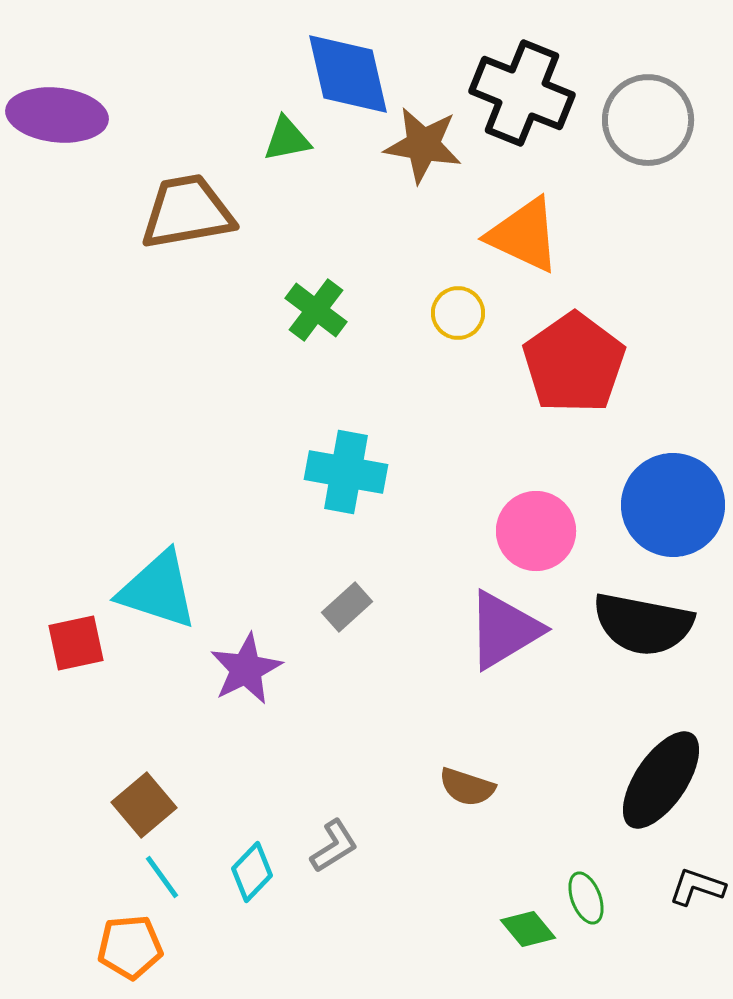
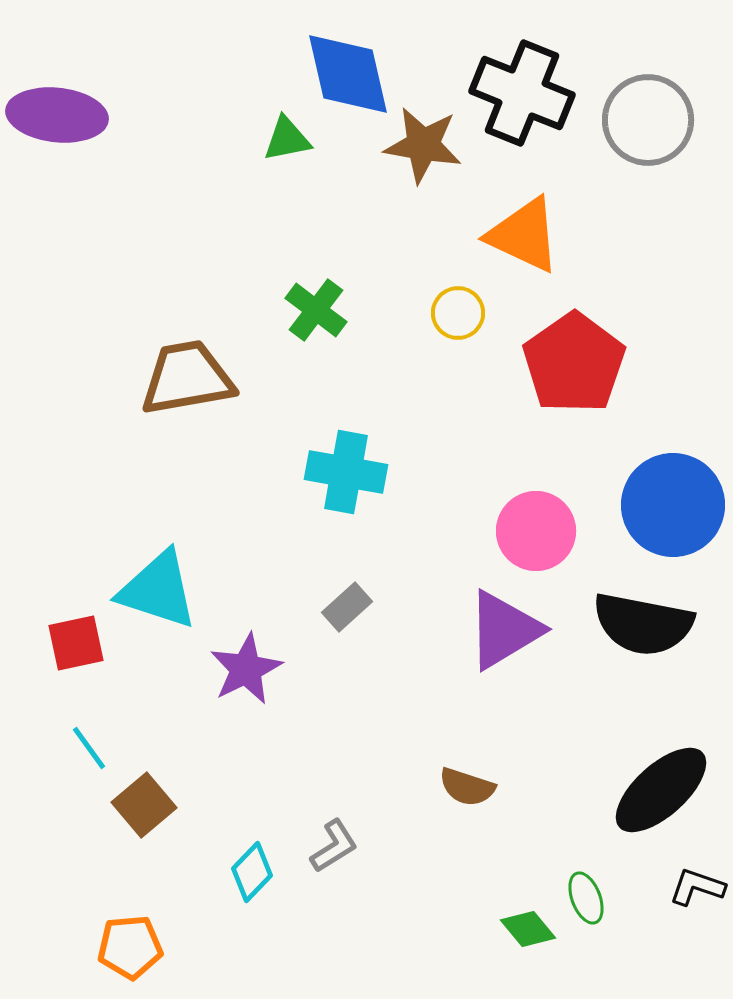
brown trapezoid: moved 166 px down
black ellipse: moved 10 px down; rotated 14 degrees clockwise
cyan line: moved 73 px left, 129 px up
